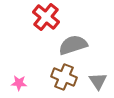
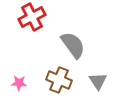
red cross: moved 14 px left; rotated 24 degrees clockwise
gray semicircle: rotated 72 degrees clockwise
brown cross: moved 5 px left, 3 px down
